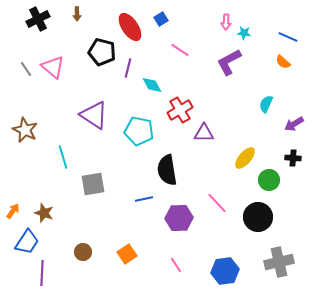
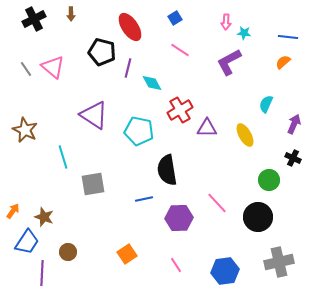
brown arrow at (77, 14): moved 6 px left
black cross at (38, 19): moved 4 px left
blue square at (161, 19): moved 14 px right, 1 px up
blue line at (288, 37): rotated 18 degrees counterclockwise
orange semicircle at (283, 62): rotated 98 degrees clockwise
cyan diamond at (152, 85): moved 2 px up
purple arrow at (294, 124): rotated 144 degrees clockwise
purple triangle at (204, 133): moved 3 px right, 5 px up
yellow ellipse at (245, 158): moved 23 px up; rotated 70 degrees counterclockwise
black cross at (293, 158): rotated 21 degrees clockwise
brown star at (44, 213): moved 4 px down
brown circle at (83, 252): moved 15 px left
